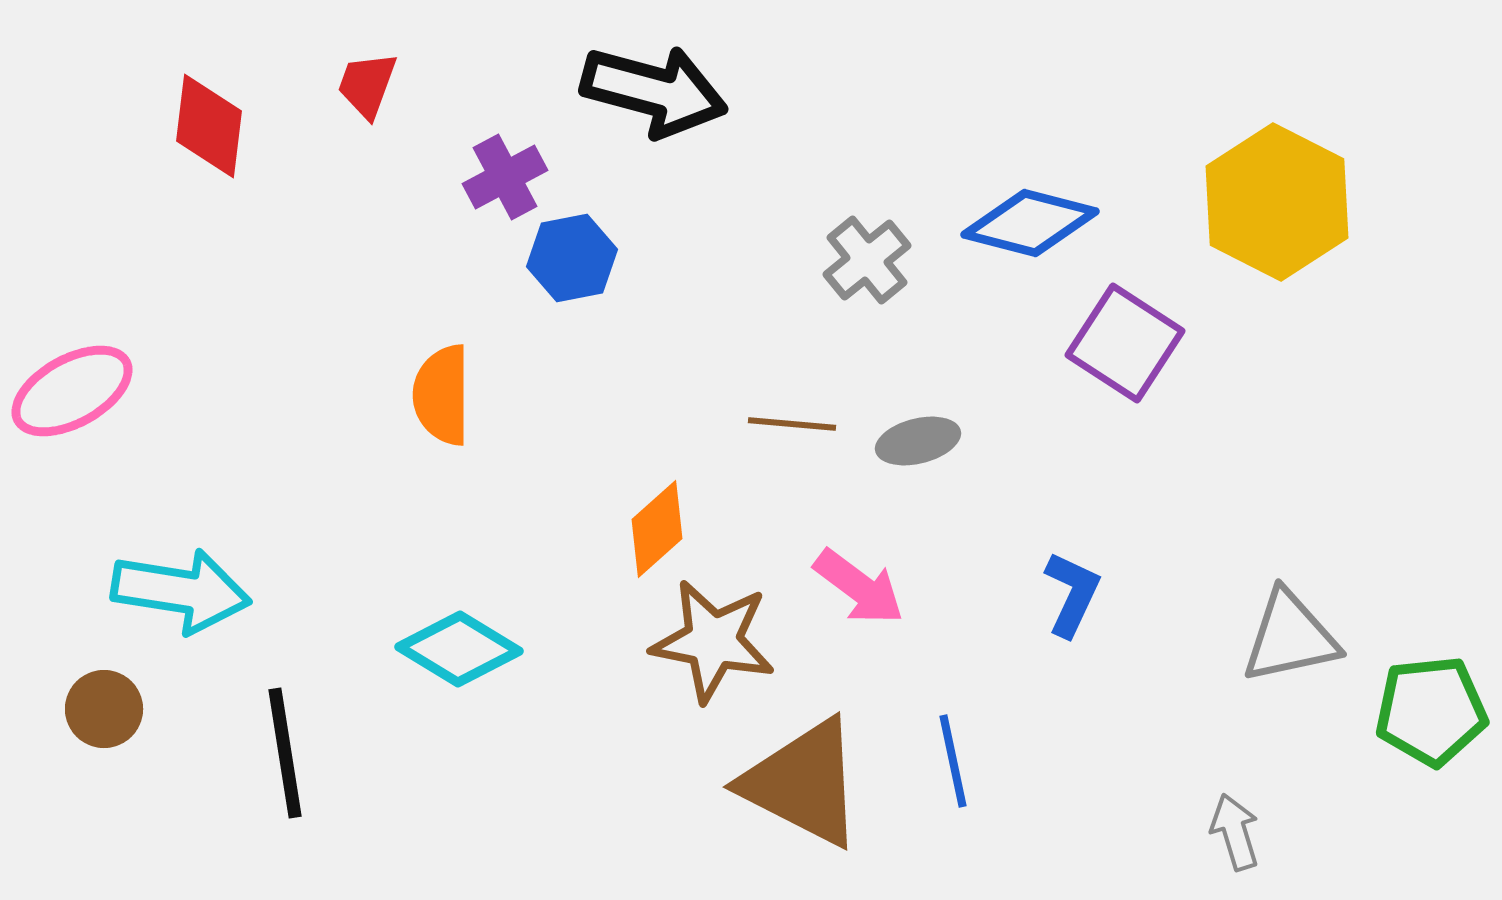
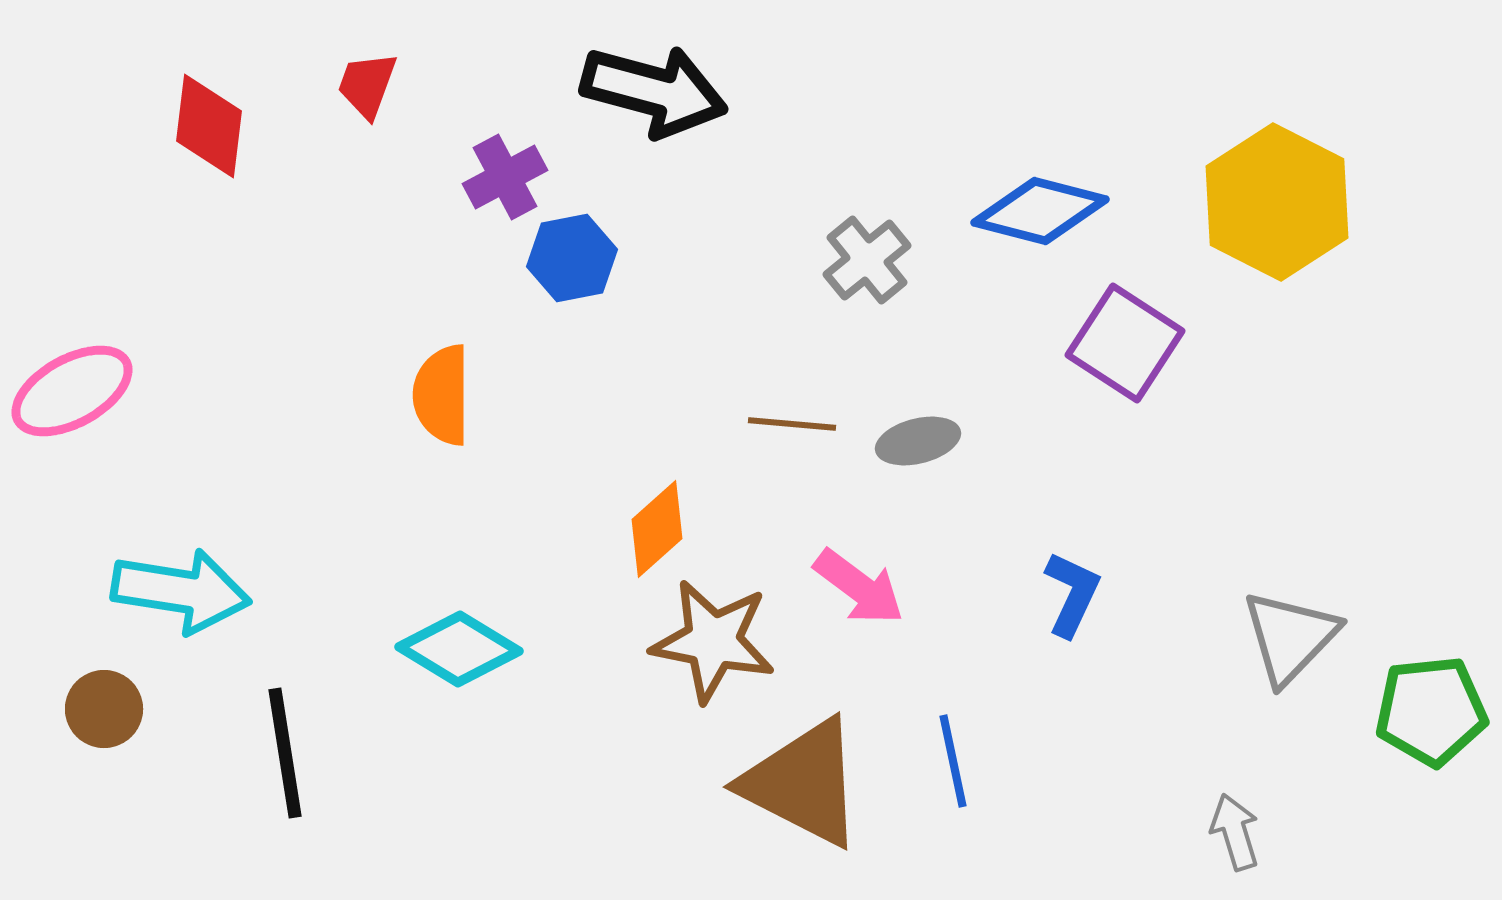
blue diamond: moved 10 px right, 12 px up
gray triangle: rotated 34 degrees counterclockwise
